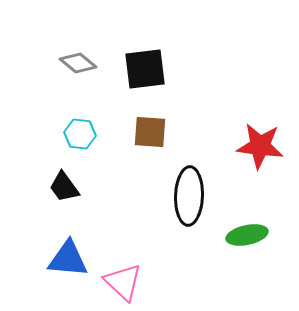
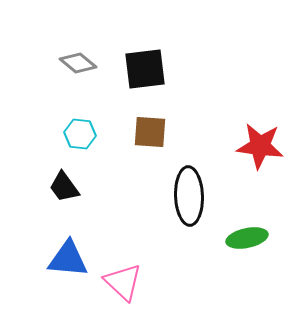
black ellipse: rotated 4 degrees counterclockwise
green ellipse: moved 3 px down
